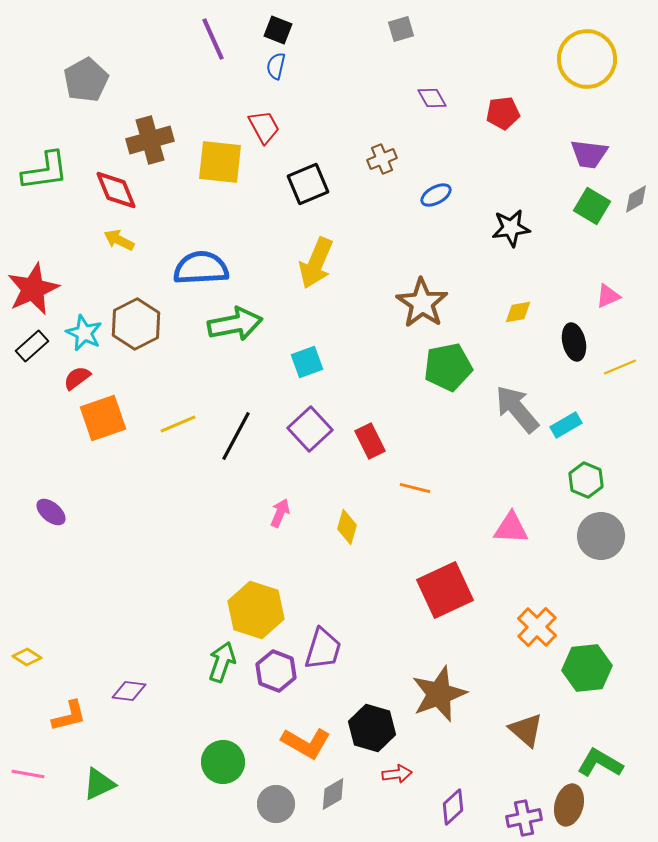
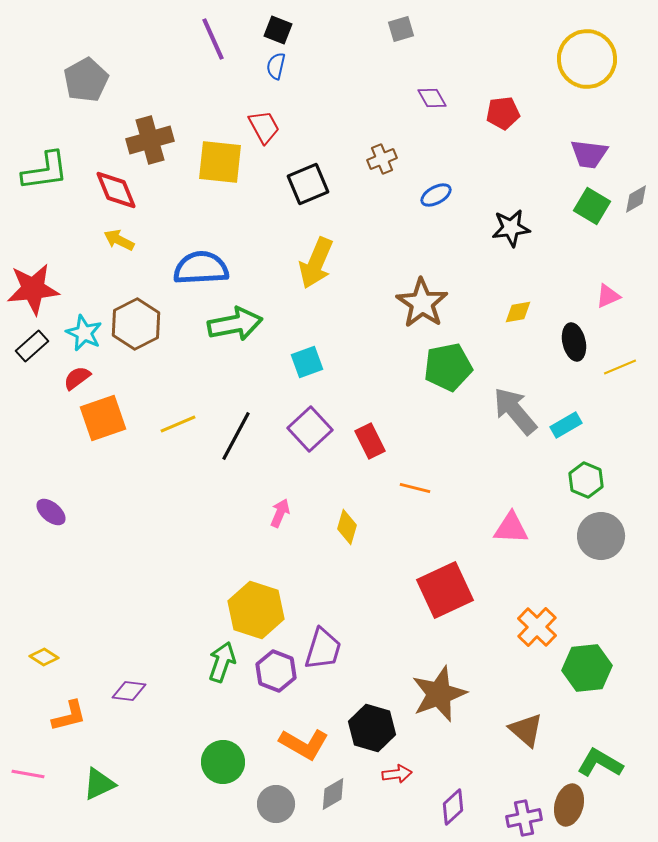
red star at (33, 289): rotated 18 degrees clockwise
gray arrow at (517, 409): moved 2 px left, 2 px down
yellow diamond at (27, 657): moved 17 px right
orange L-shape at (306, 743): moved 2 px left, 1 px down
